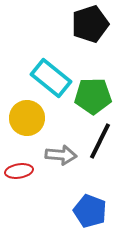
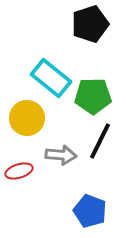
red ellipse: rotated 8 degrees counterclockwise
